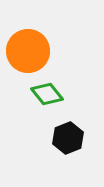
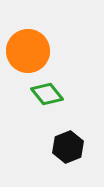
black hexagon: moved 9 px down
